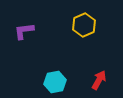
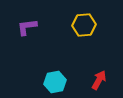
yellow hexagon: rotated 20 degrees clockwise
purple L-shape: moved 3 px right, 4 px up
